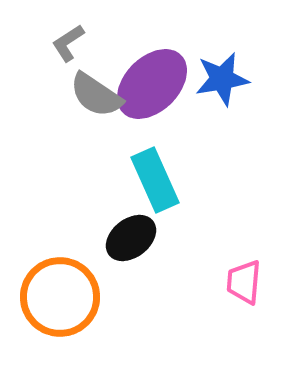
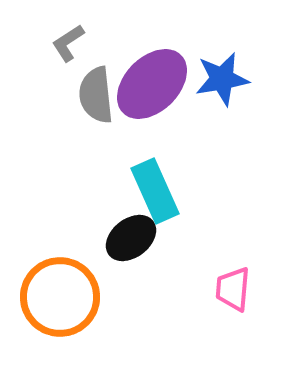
gray semicircle: rotated 50 degrees clockwise
cyan rectangle: moved 11 px down
pink trapezoid: moved 11 px left, 7 px down
